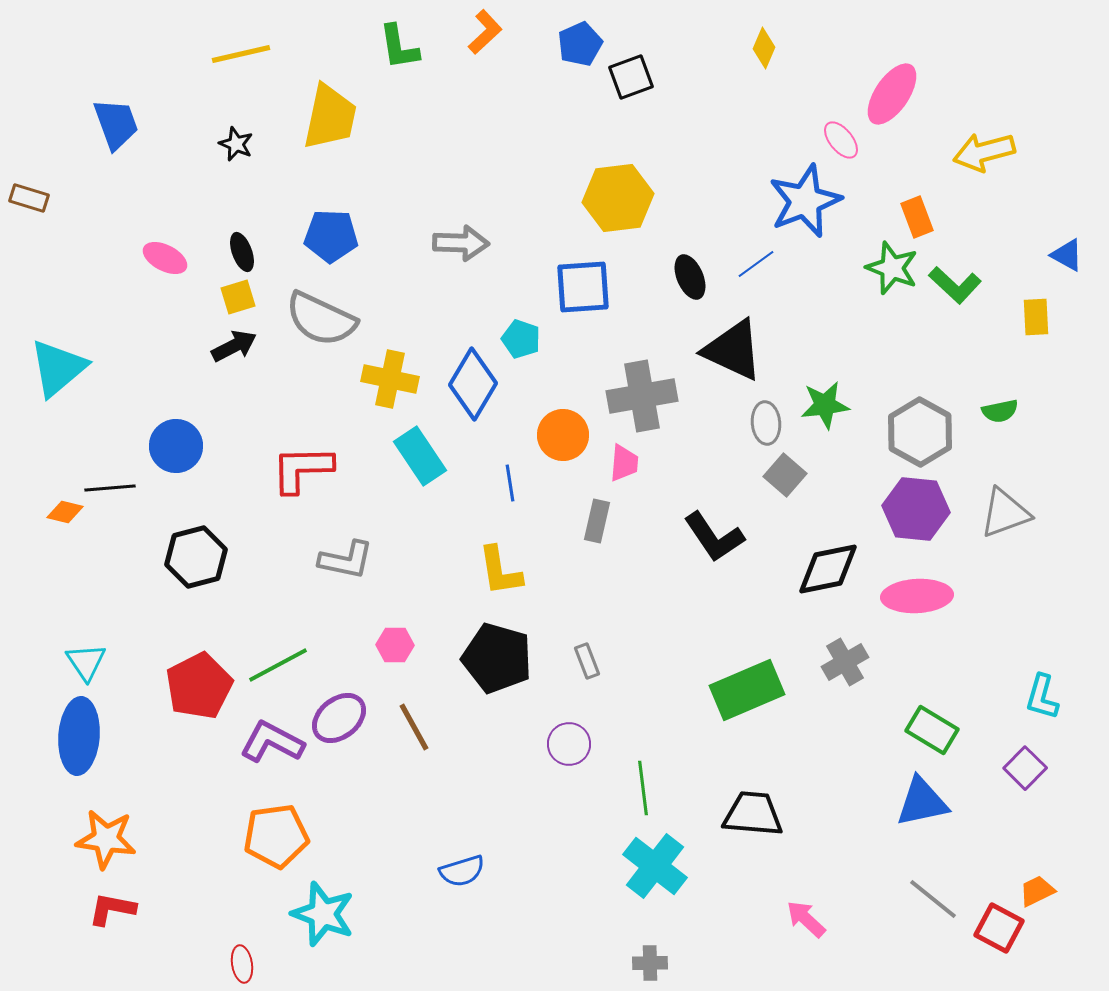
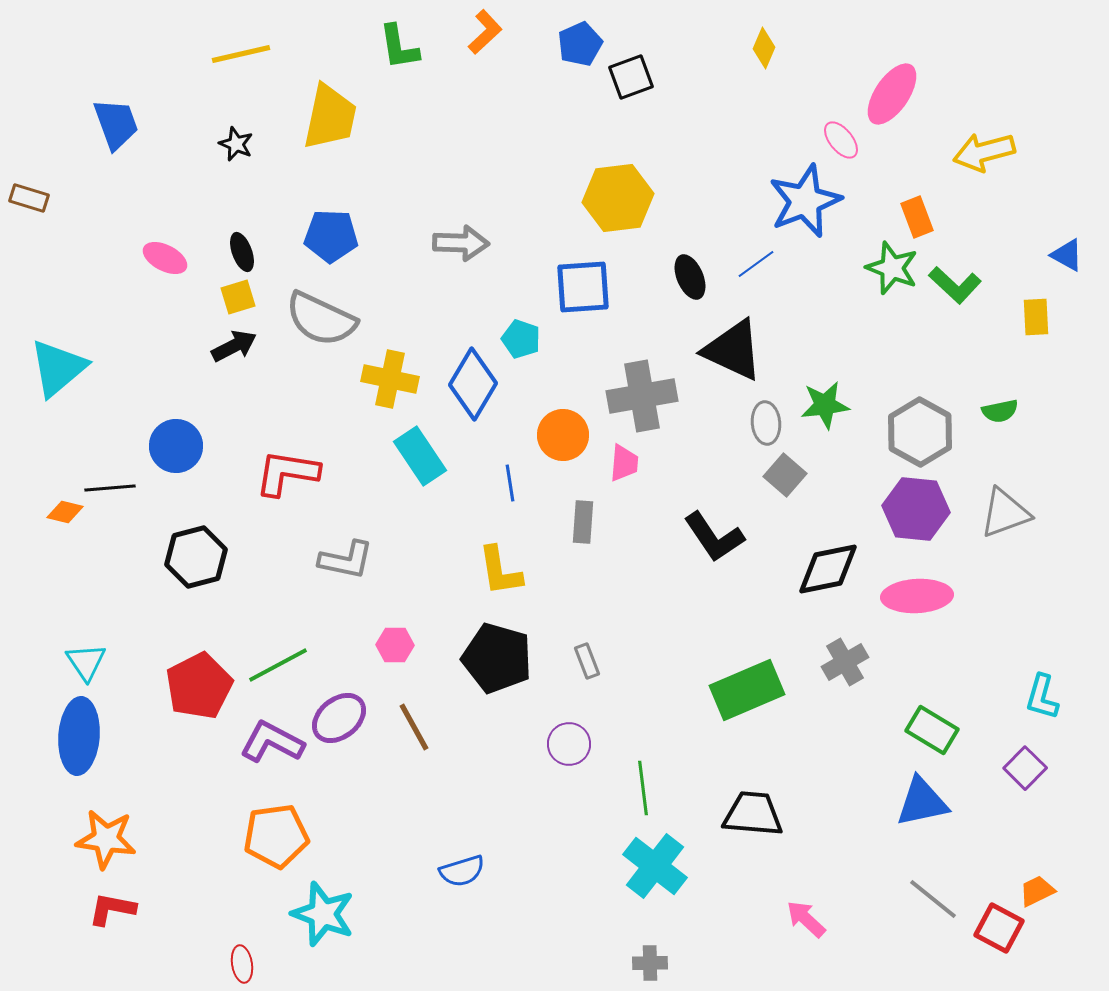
red L-shape at (302, 469): moved 15 px left, 4 px down; rotated 10 degrees clockwise
gray rectangle at (597, 521): moved 14 px left, 1 px down; rotated 9 degrees counterclockwise
